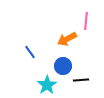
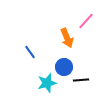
pink line: rotated 36 degrees clockwise
orange arrow: moved 1 px up; rotated 84 degrees counterclockwise
blue circle: moved 1 px right, 1 px down
cyan star: moved 2 px up; rotated 18 degrees clockwise
